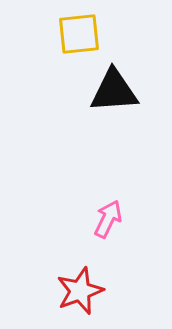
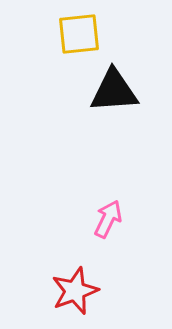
red star: moved 5 px left
